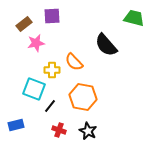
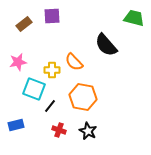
pink star: moved 18 px left, 19 px down
